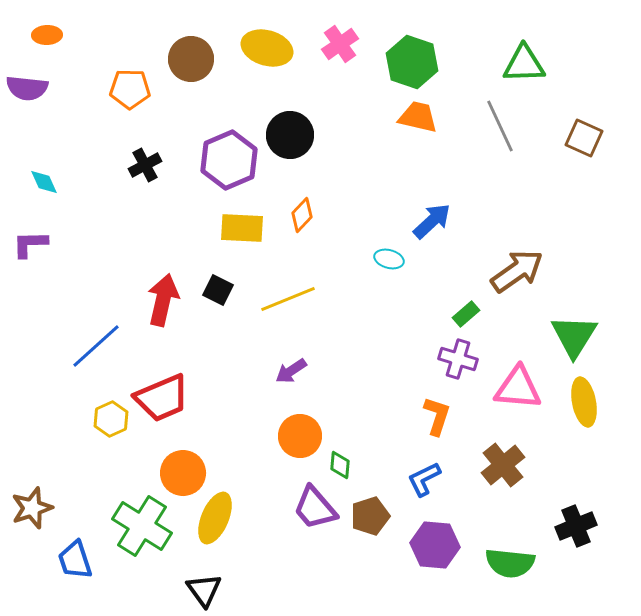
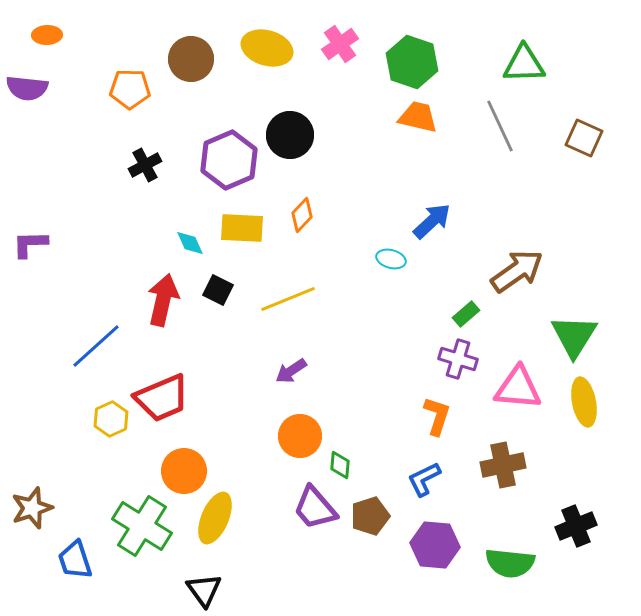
cyan diamond at (44, 182): moved 146 px right, 61 px down
cyan ellipse at (389, 259): moved 2 px right
brown cross at (503, 465): rotated 27 degrees clockwise
orange circle at (183, 473): moved 1 px right, 2 px up
